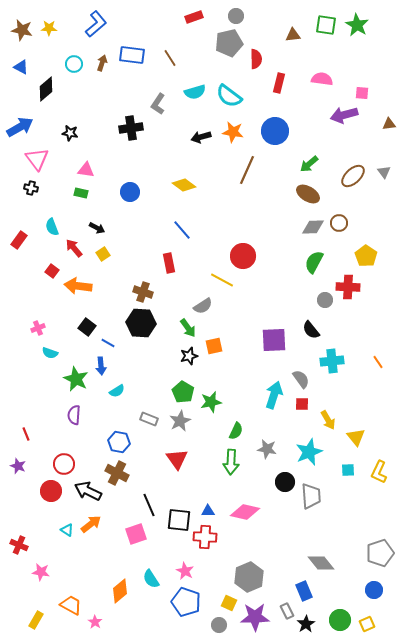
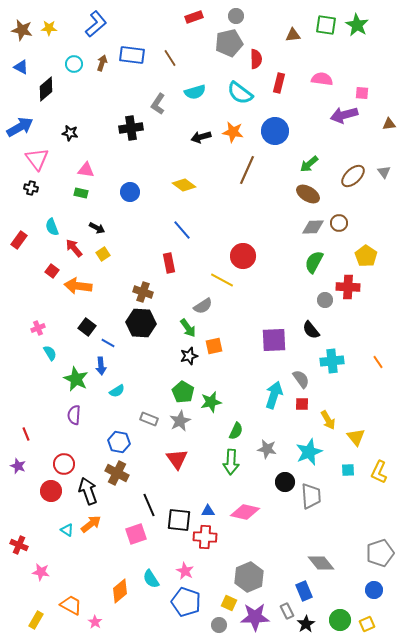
cyan semicircle at (229, 96): moved 11 px right, 3 px up
cyan semicircle at (50, 353): rotated 140 degrees counterclockwise
black arrow at (88, 491): rotated 44 degrees clockwise
